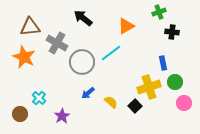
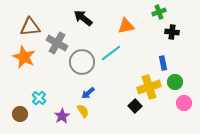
orange triangle: rotated 18 degrees clockwise
yellow semicircle: moved 28 px left, 9 px down; rotated 16 degrees clockwise
